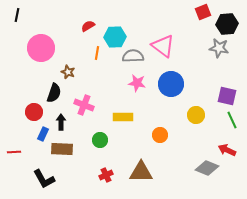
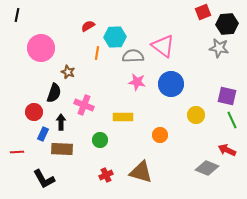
pink star: moved 1 px up
red line: moved 3 px right
brown triangle: rotated 15 degrees clockwise
